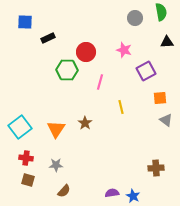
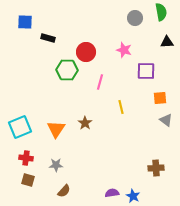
black rectangle: rotated 40 degrees clockwise
purple square: rotated 30 degrees clockwise
cyan square: rotated 15 degrees clockwise
